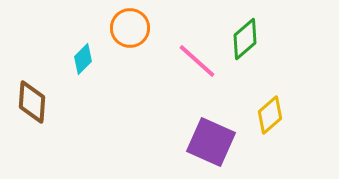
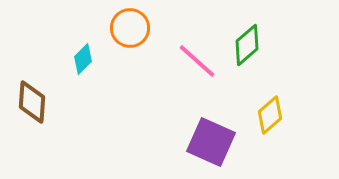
green diamond: moved 2 px right, 6 px down
